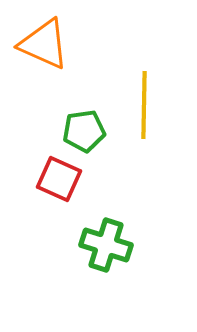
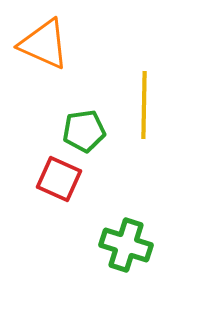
green cross: moved 20 px right
